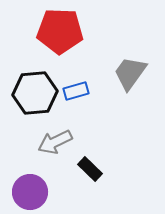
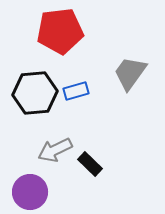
red pentagon: rotated 9 degrees counterclockwise
gray arrow: moved 8 px down
black rectangle: moved 5 px up
